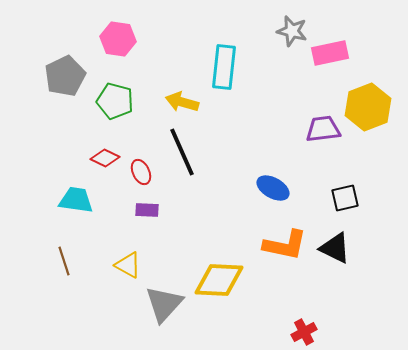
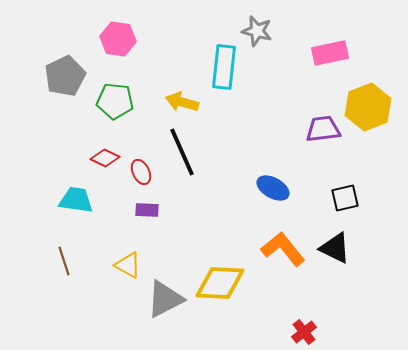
gray star: moved 35 px left
green pentagon: rotated 9 degrees counterclockwise
orange L-shape: moved 2 px left, 4 px down; rotated 141 degrees counterclockwise
yellow diamond: moved 1 px right, 3 px down
gray triangle: moved 1 px right, 5 px up; rotated 21 degrees clockwise
red cross: rotated 10 degrees counterclockwise
